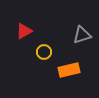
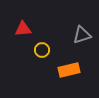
red triangle: moved 1 px left, 2 px up; rotated 24 degrees clockwise
yellow circle: moved 2 px left, 2 px up
